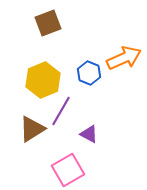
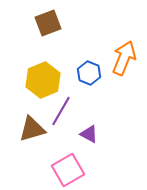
orange arrow: rotated 44 degrees counterclockwise
brown triangle: rotated 16 degrees clockwise
